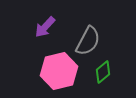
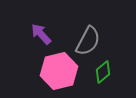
purple arrow: moved 4 px left, 7 px down; rotated 95 degrees clockwise
